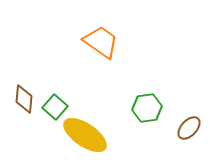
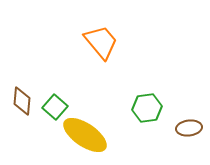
orange trapezoid: rotated 15 degrees clockwise
brown diamond: moved 2 px left, 2 px down
brown ellipse: rotated 40 degrees clockwise
